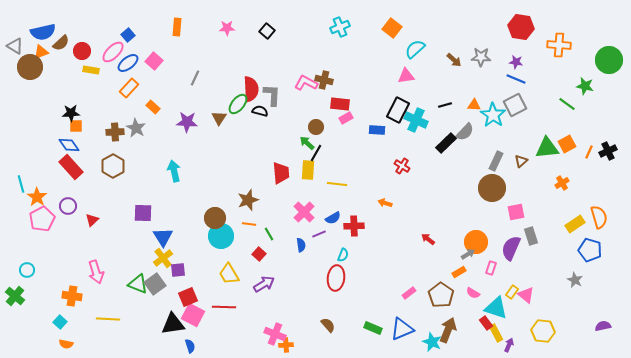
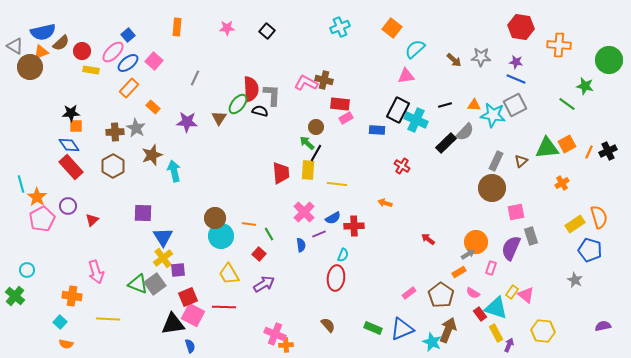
cyan star at (493, 115): rotated 25 degrees counterclockwise
brown star at (248, 200): moved 96 px left, 45 px up
red rectangle at (486, 323): moved 6 px left, 9 px up
